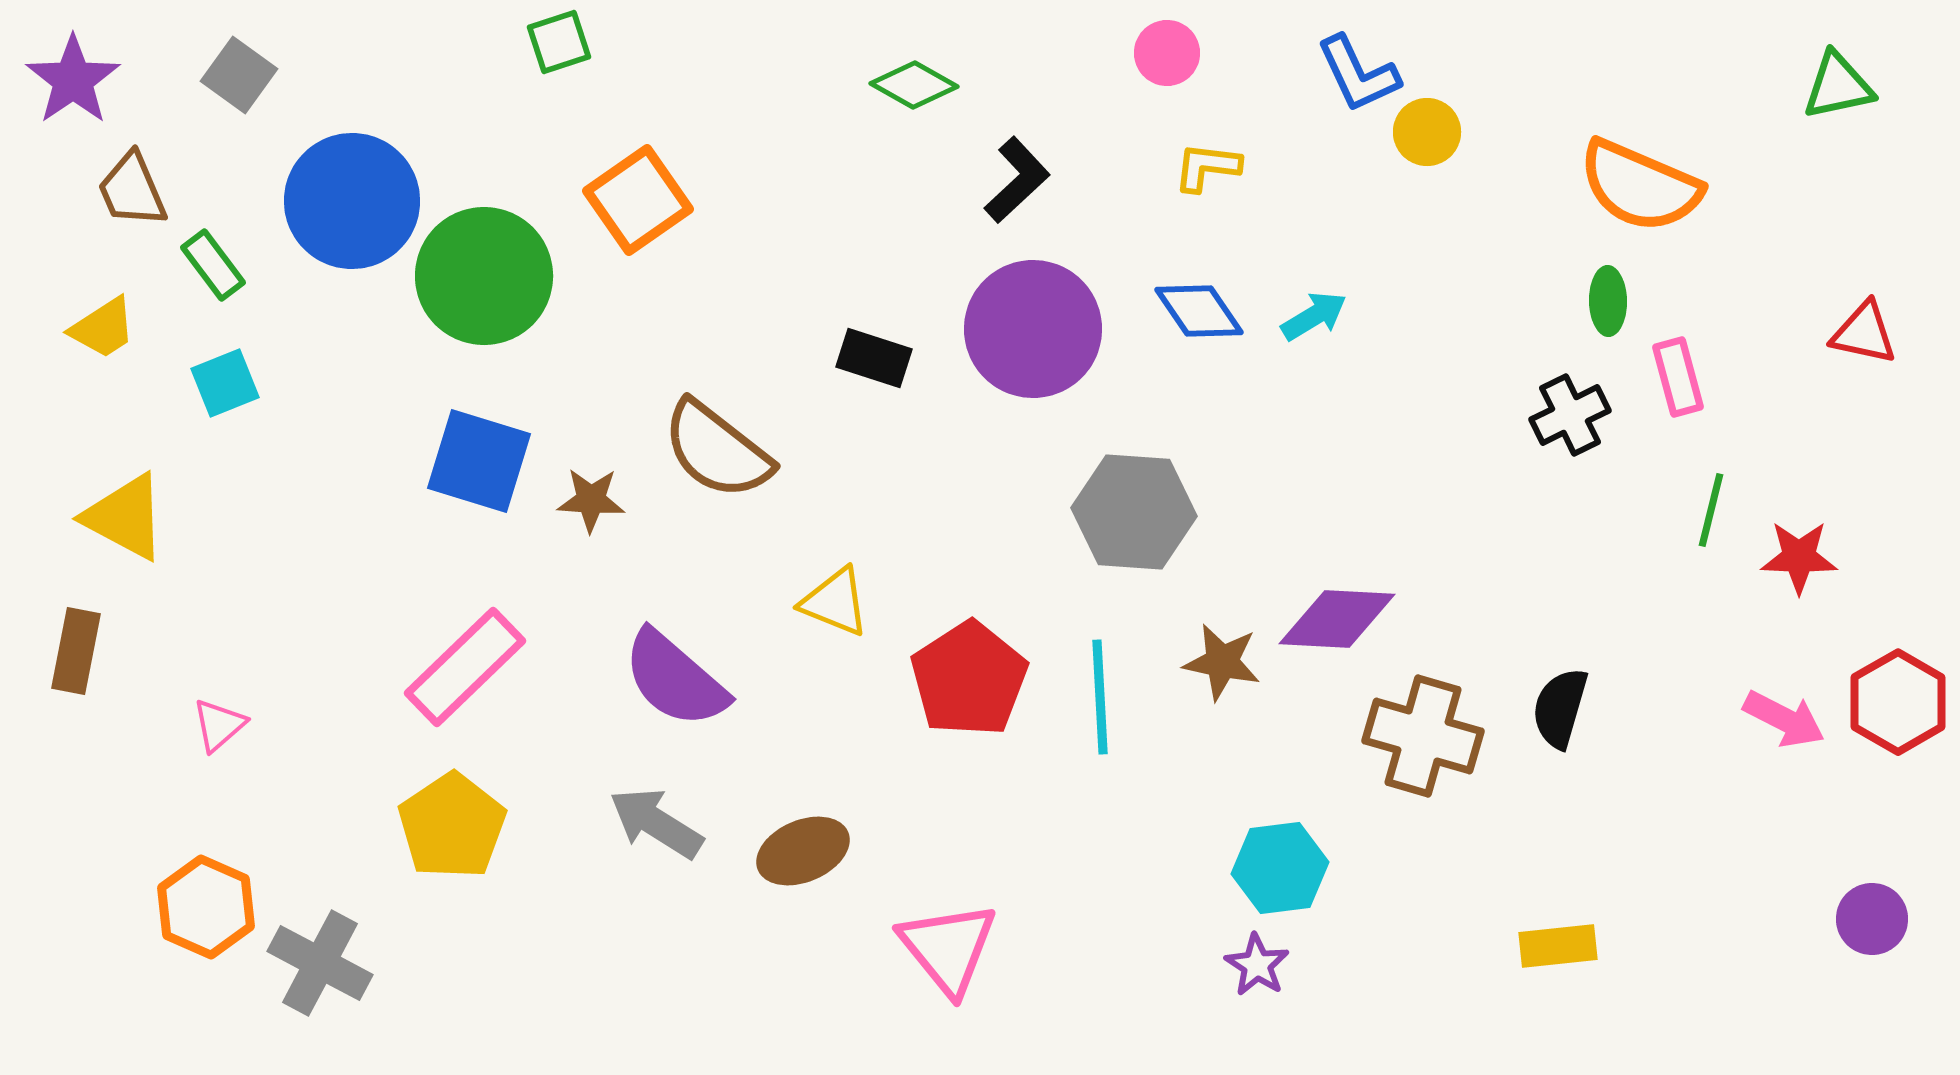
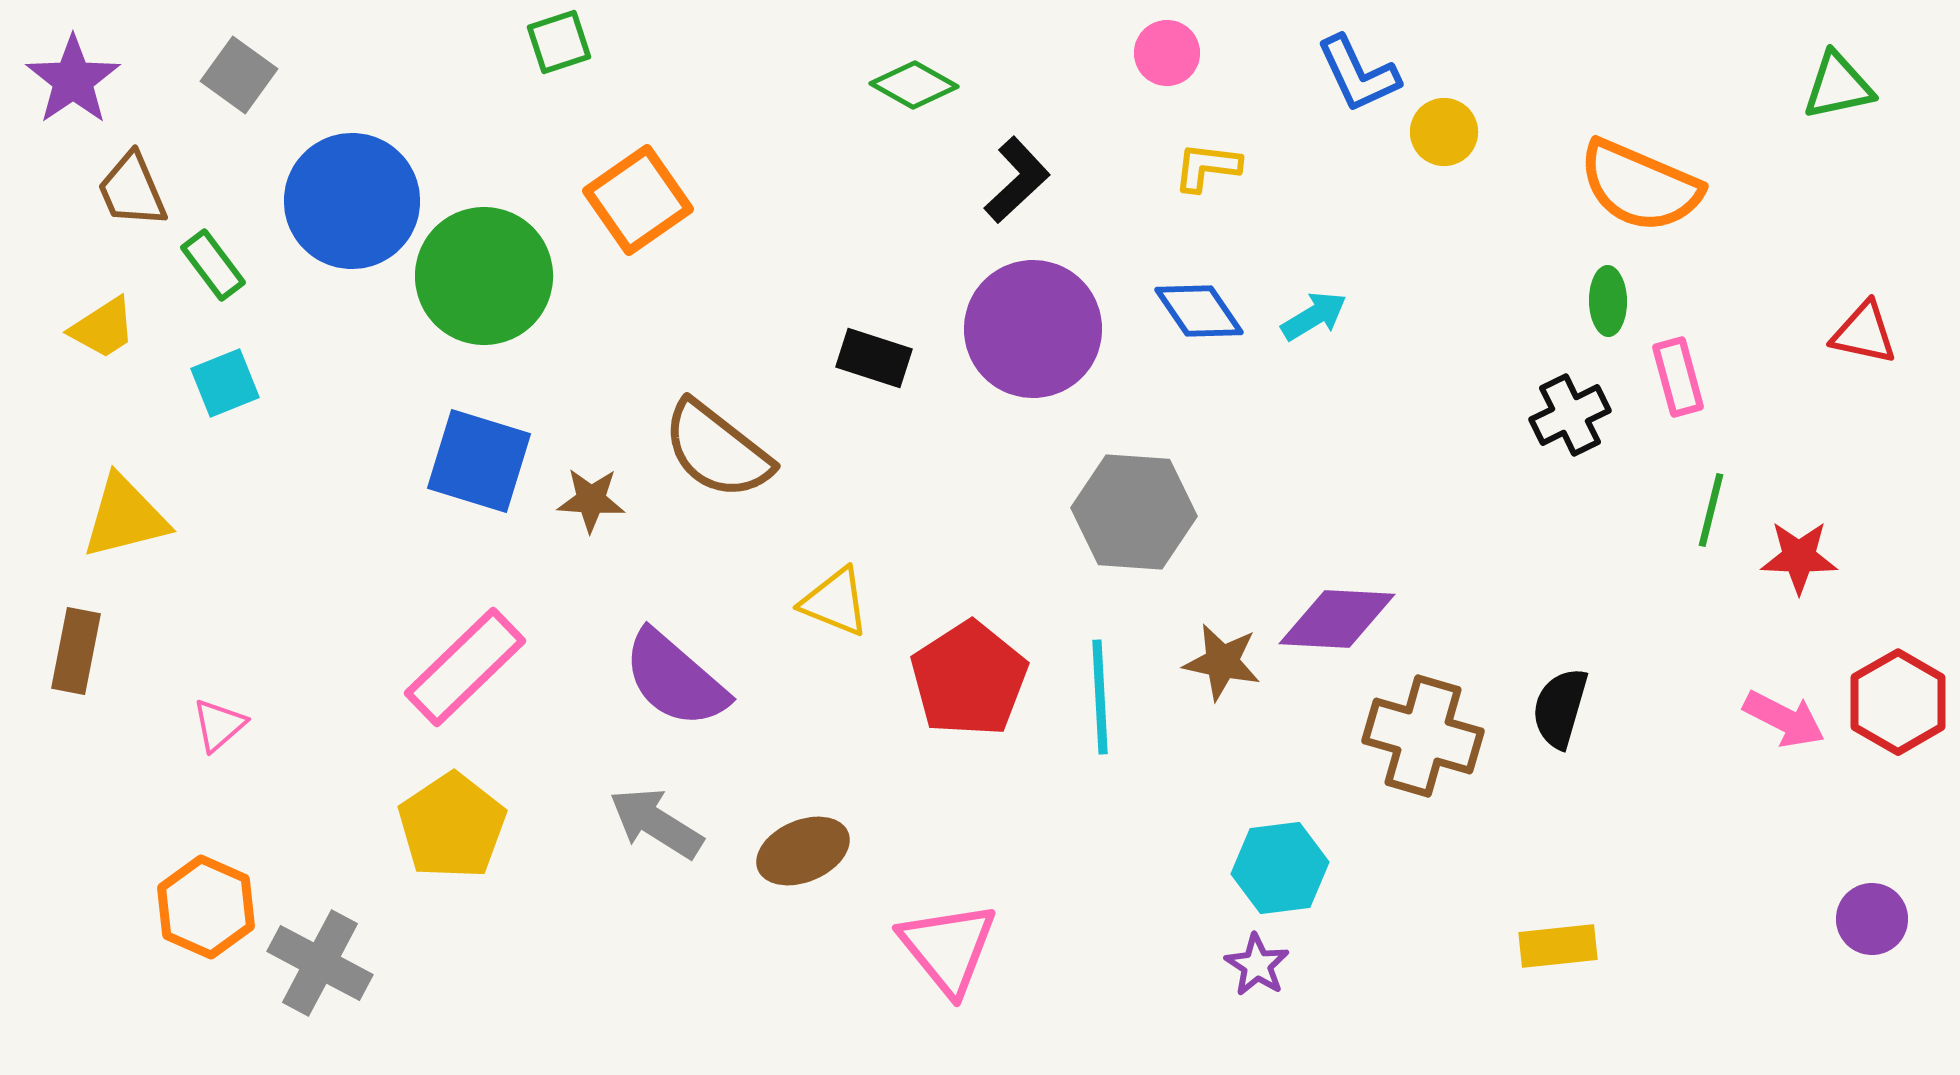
yellow circle at (1427, 132): moved 17 px right
yellow triangle at (125, 517): rotated 42 degrees counterclockwise
